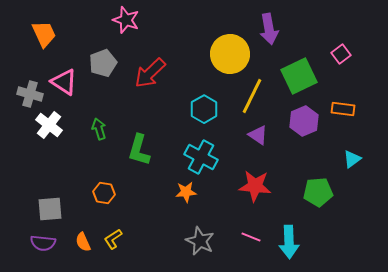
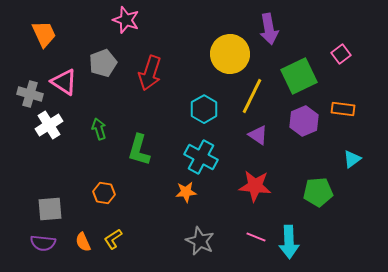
red arrow: rotated 28 degrees counterclockwise
white cross: rotated 20 degrees clockwise
pink line: moved 5 px right
